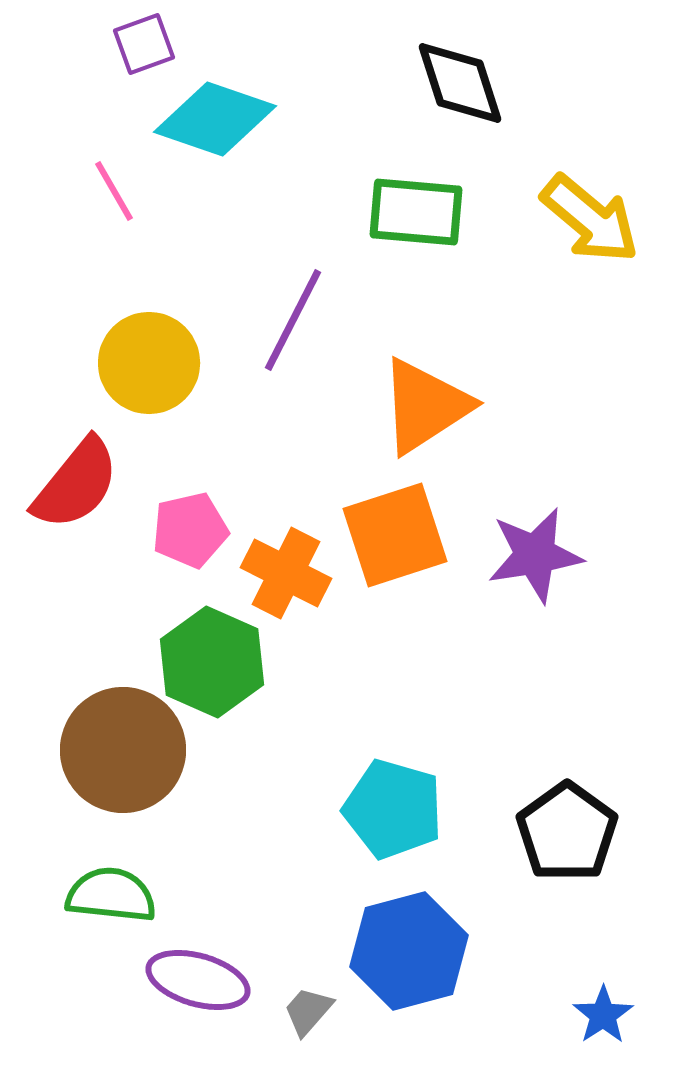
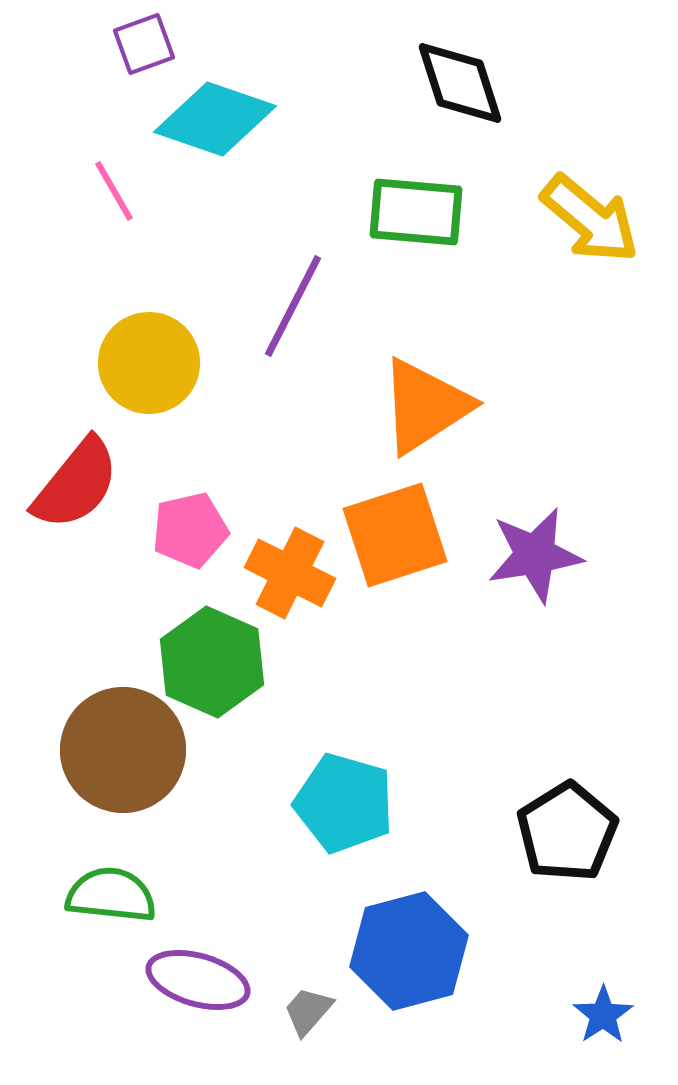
purple line: moved 14 px up
orange cross: moved 4 px right
cyan pentagon: moved 49 px left, 6 px up
black pentagon: rotated 4 degrees clockwise
